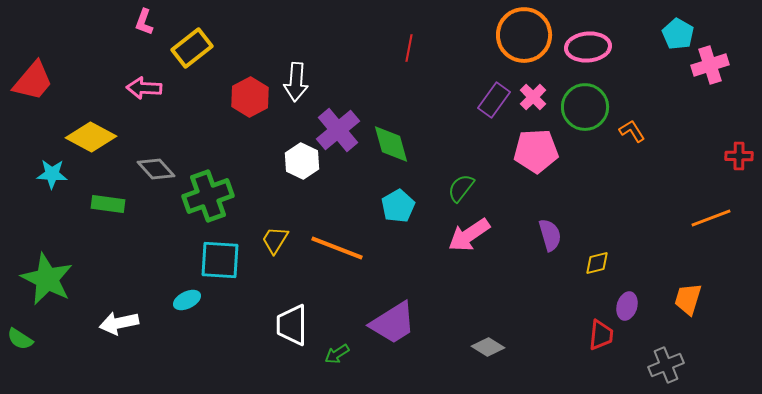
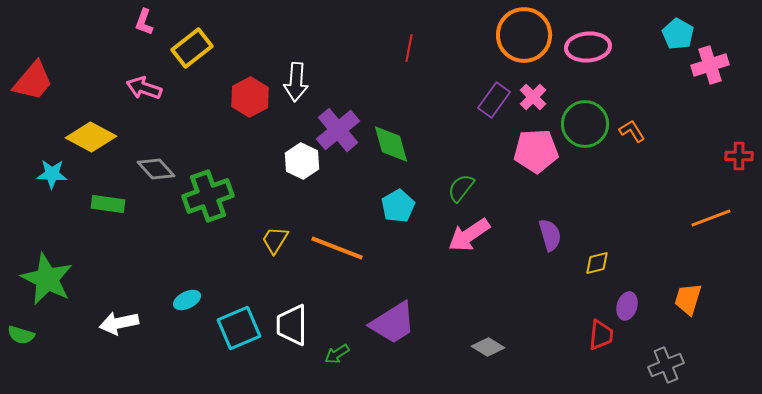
pink arrow at (144, 88): rotated 16 degrees clockwise
green circle at (585, 107): moved 17 px down
cyan square at (220, 260): moved 19 px right, 68 px down; rotated 27 degrees counterclockwise
green semicircle at (20, 339): moved 1 px right, 4 px up; rotated 16 degrees counterclockwise
